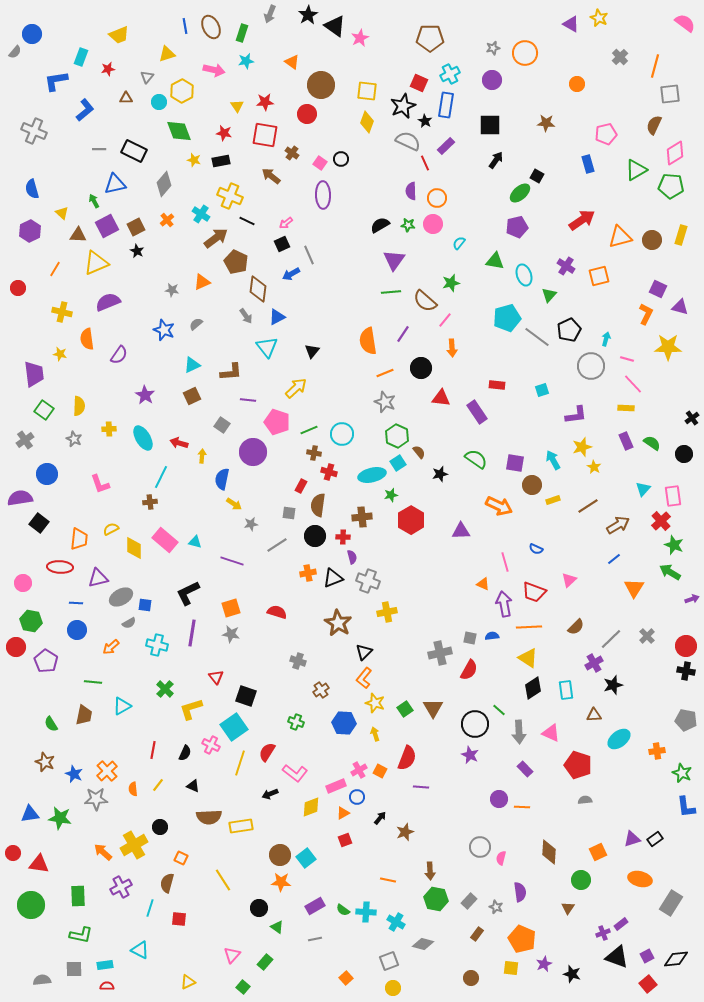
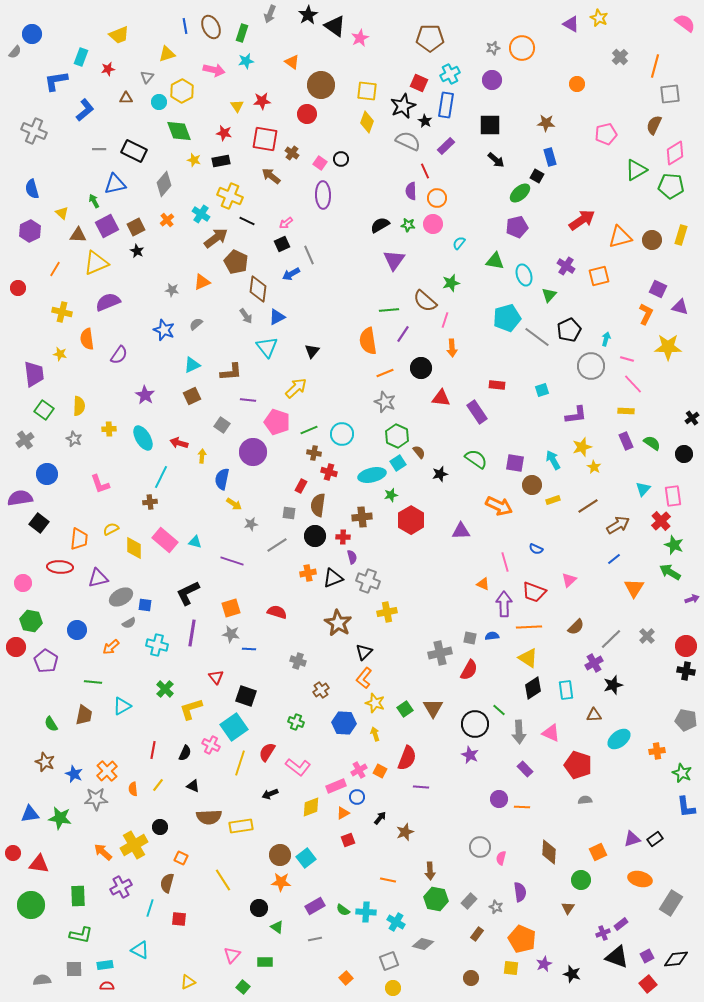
orange circle at (525, 53): moved 3 px left, 5 px up
red star at (265, 102): moved 3 px left, 1 px up
red square at (265, 135): moved 4 px down
black arrow at (496, 160): rotated 96 degrees clockwise
red line at (425, 163): moved 8 px down
blue rectangle at (588, 164): moved 38 px left, 7 px up
green line at (391, 292): moved 2 px left, 18 px down
pink line at (445, 320): rotated 21 degrees counterclockwise
yellow rectangle at (626, 408): moved 3 px down
blue line at (76, 603): moved 173 px right, 46 px down
purple arrow at (504, 604): rotated 10 degrees clockwise
pink L-shape at (295, 773): moved 3 px right, 6 px up
red square at (345, 840): moved 3 px right
green rectangle at (265, 962): rotated 49 degrees clockwise
